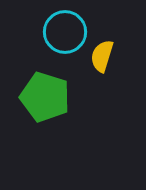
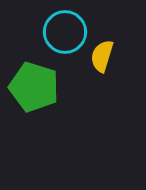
green pentagon: moved 11 px left, 10 px up
